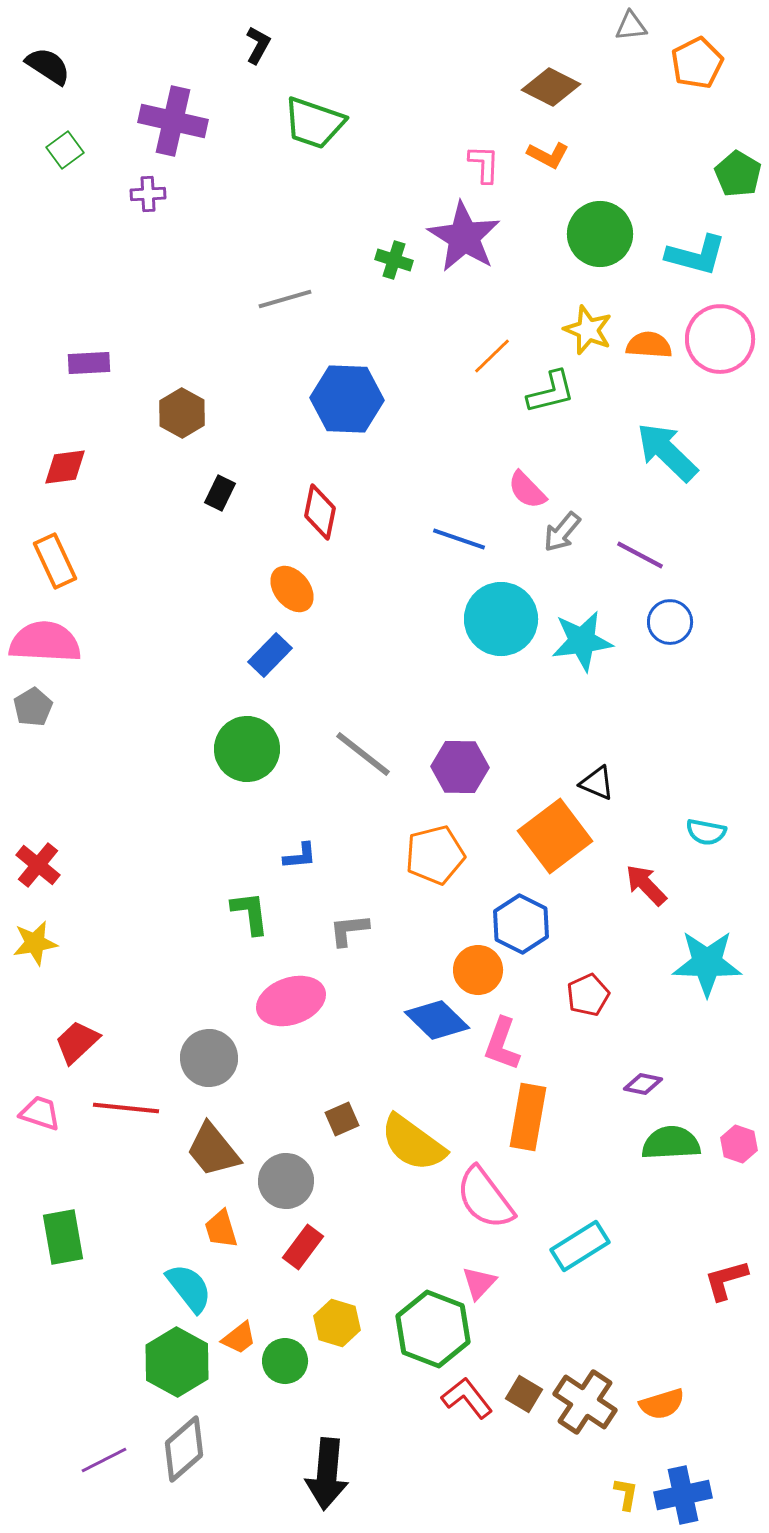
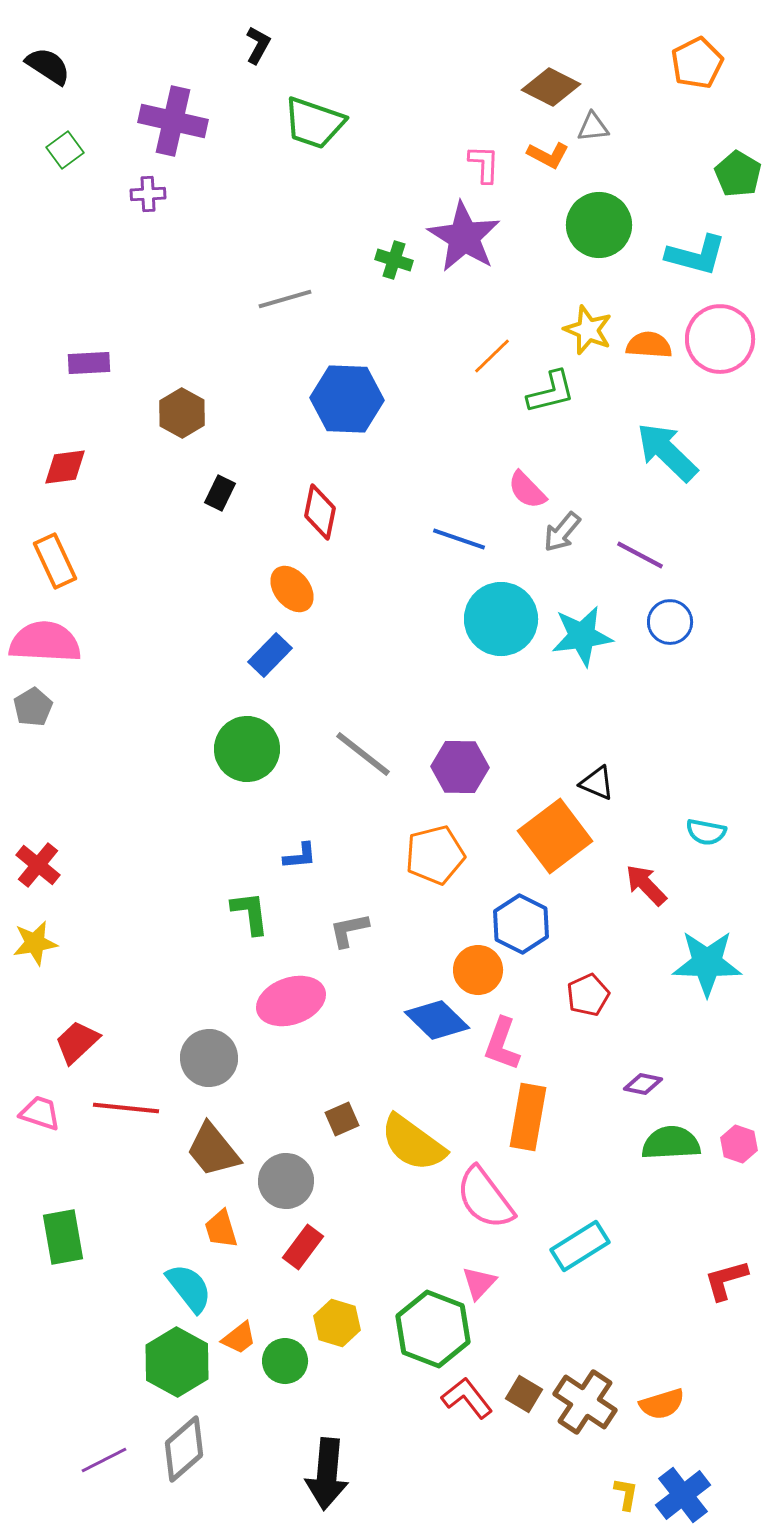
gray triangle at (631, 26): moved 38 px left, 101 px down
green circle at (600, 234): moved 1 px left, 9 px up
cyan star at (582, 641): moved 5 px up
gray L-shape at (349, 930): rotated 6 degrees counterclockwise
blue cross at (683, 1495): rotated 26 degrees counterclockwise
